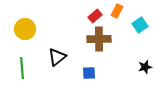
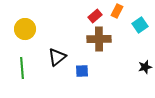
blue square: moved 7 px left, 2 px up
